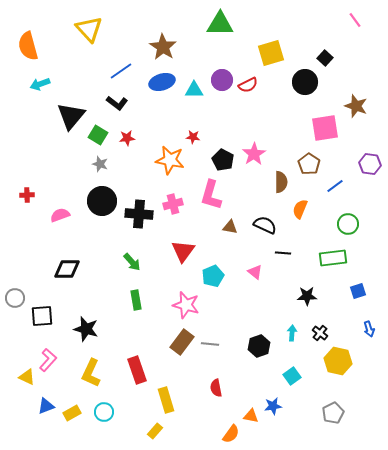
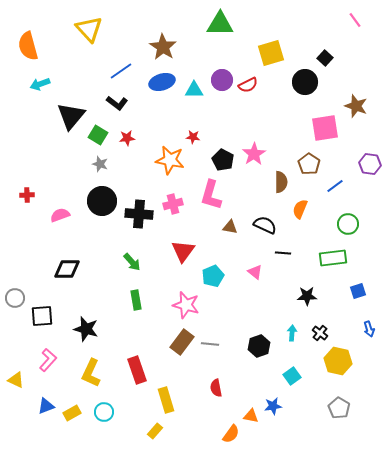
yellow triangle at (27, 377): moved 11 px left, 3 px down
gray pentagon at (333, 413): moved 6 px right, 5 px up; rotated 15 degrees counterclockwise
